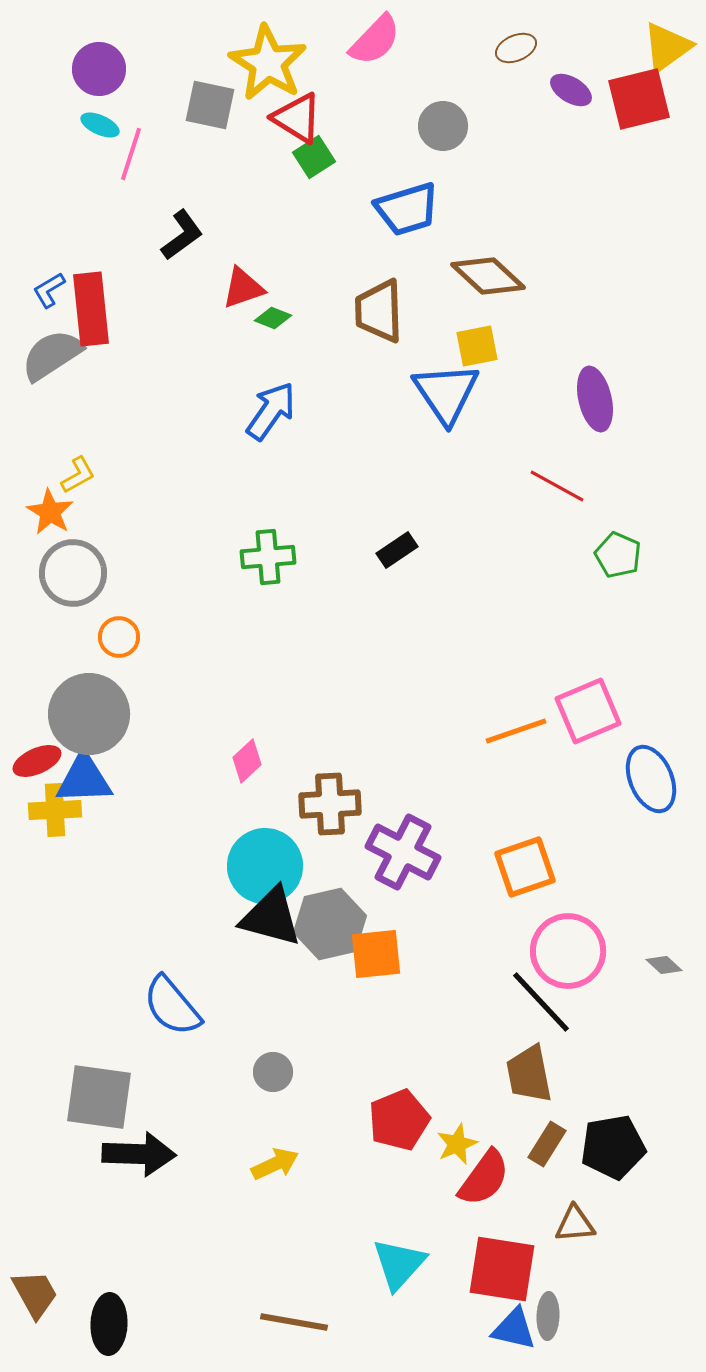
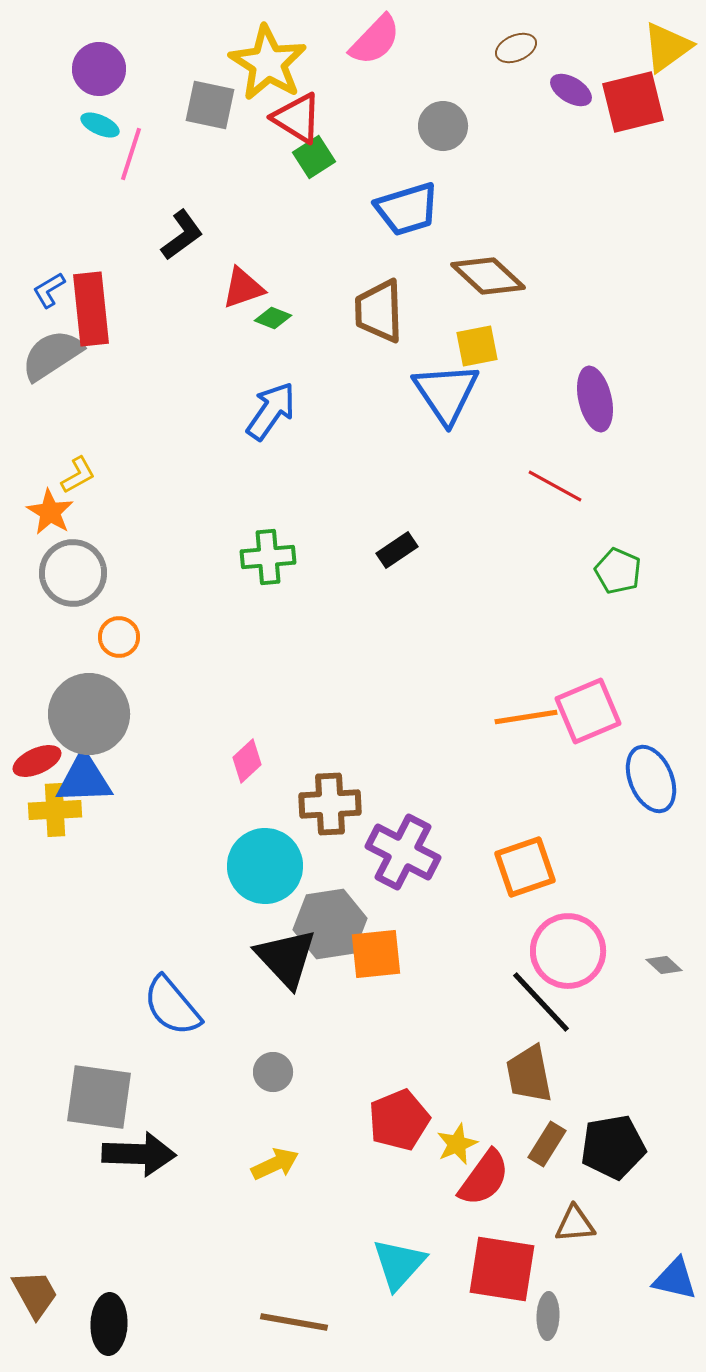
red square at (639, 99): moved 6 px left, 3 px down
red line at (557, 486): moved 2 px left
green pentagon at (618, 555): moved 16 px down
orange line at (516, 731): moved 10 px right, 14 px up; rotated 10 degrees clockwise
black triangle at (271, 917): moved 15 px right, 41 px down; rotated 32 degrees clockwise
gray hexagon at (330, 924): rotated 4 degrees clockwise
blue triangle at (514, 1329): moved 161 px right, 50 px up
